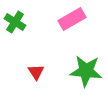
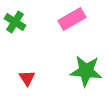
red triangle: moved 9 px left, 6 px down
